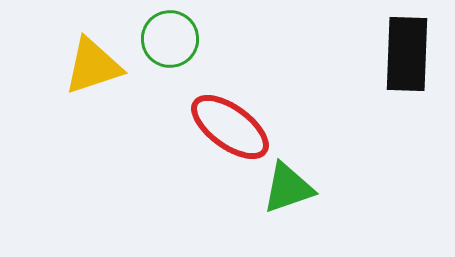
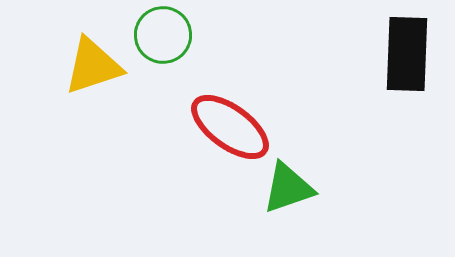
green circle: moved 7 px left, 4 px up
